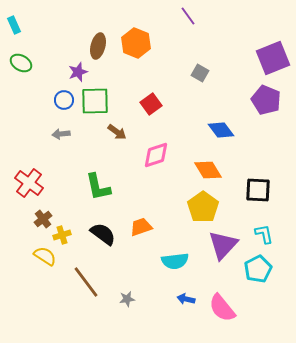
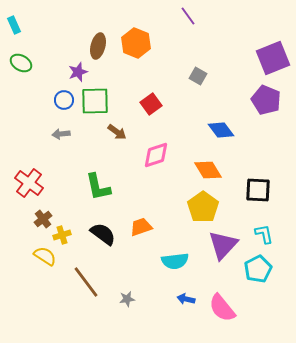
gray square: moved 2 px left, 3 px down
